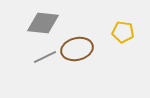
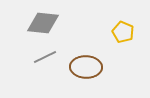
yellow pentagon: rotated 15 degrees clockwise
brown ellipse: moved 9 px right, 18 px down; rotated 16 degrees clockwise
